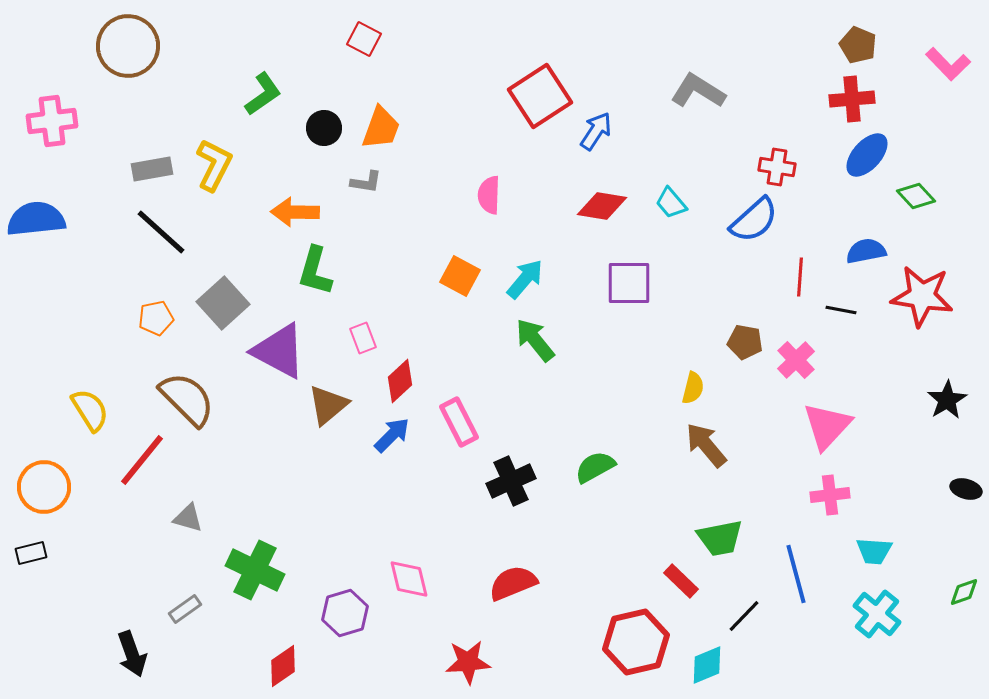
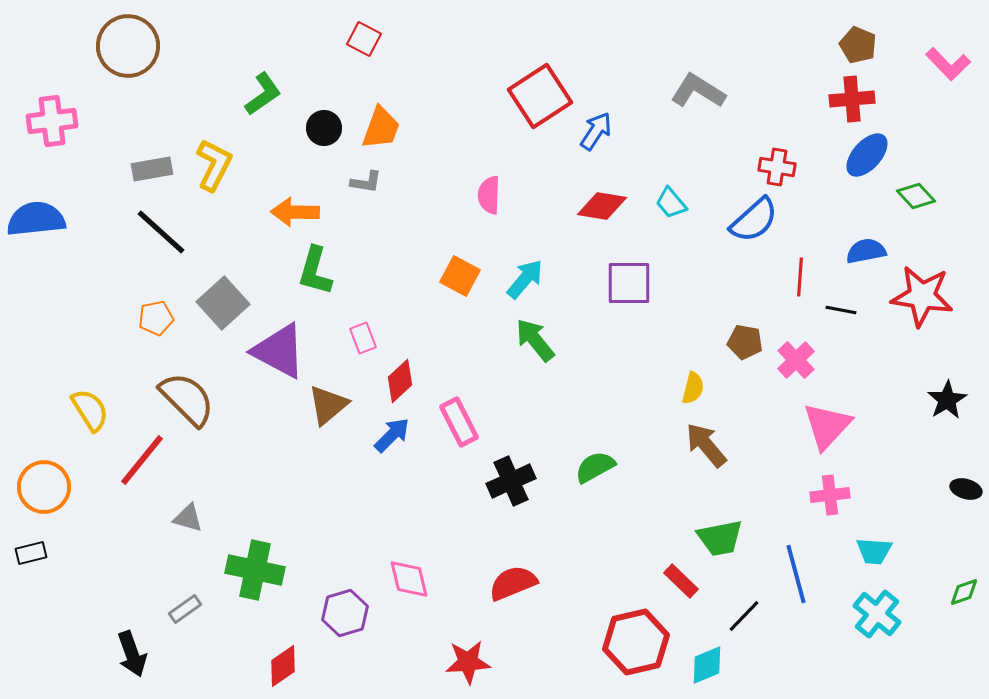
green cross at (255, 570): rotated 14 degrees counterclockwise
